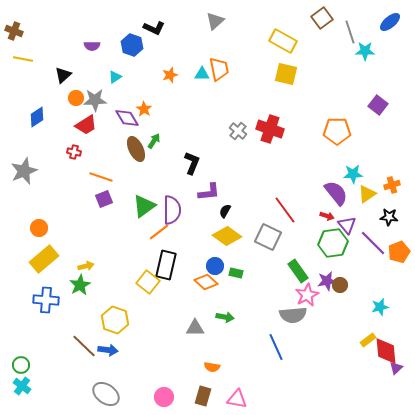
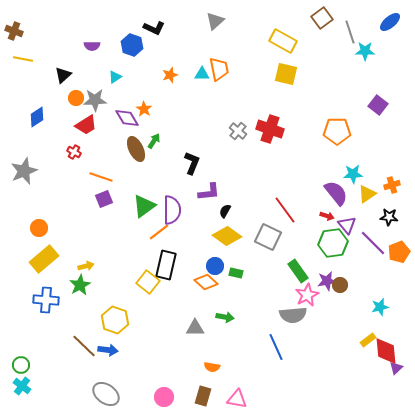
red cross at (74, 152): rotated 16 degrees clockwise
